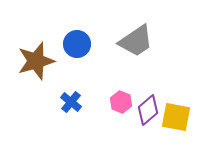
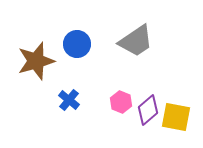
blue cross: moved 2 px left, 2 px up
